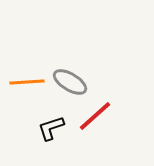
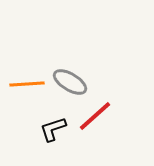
orange line: moved 2 px down
black L-shape: moved 2 px right, 1 px down
